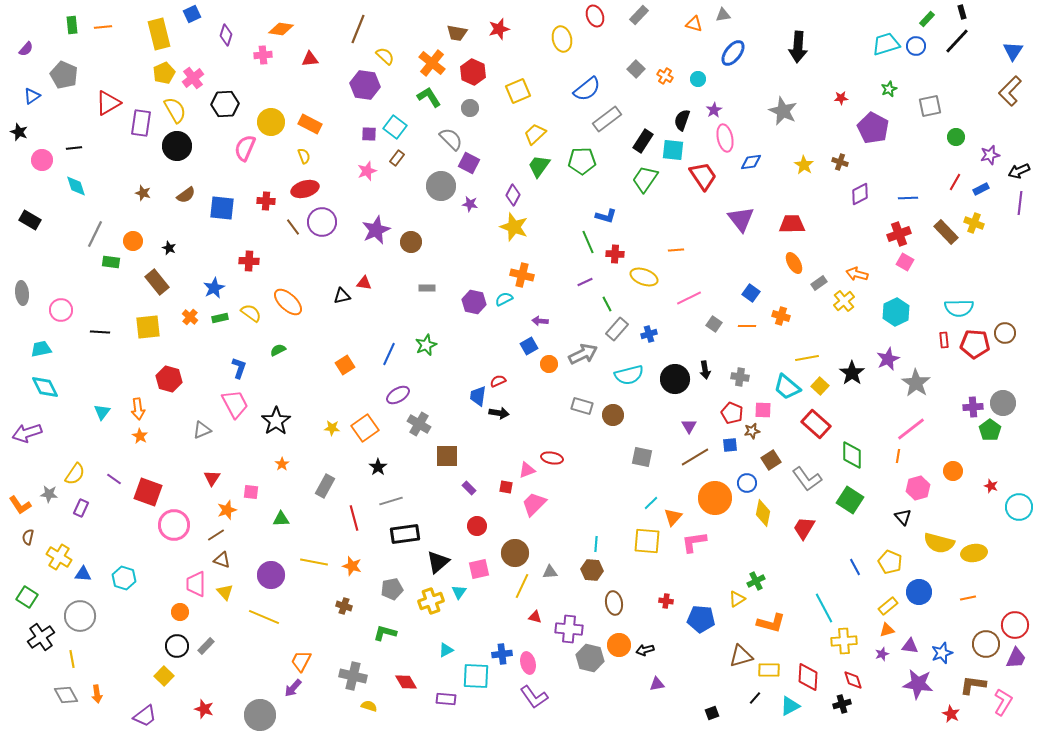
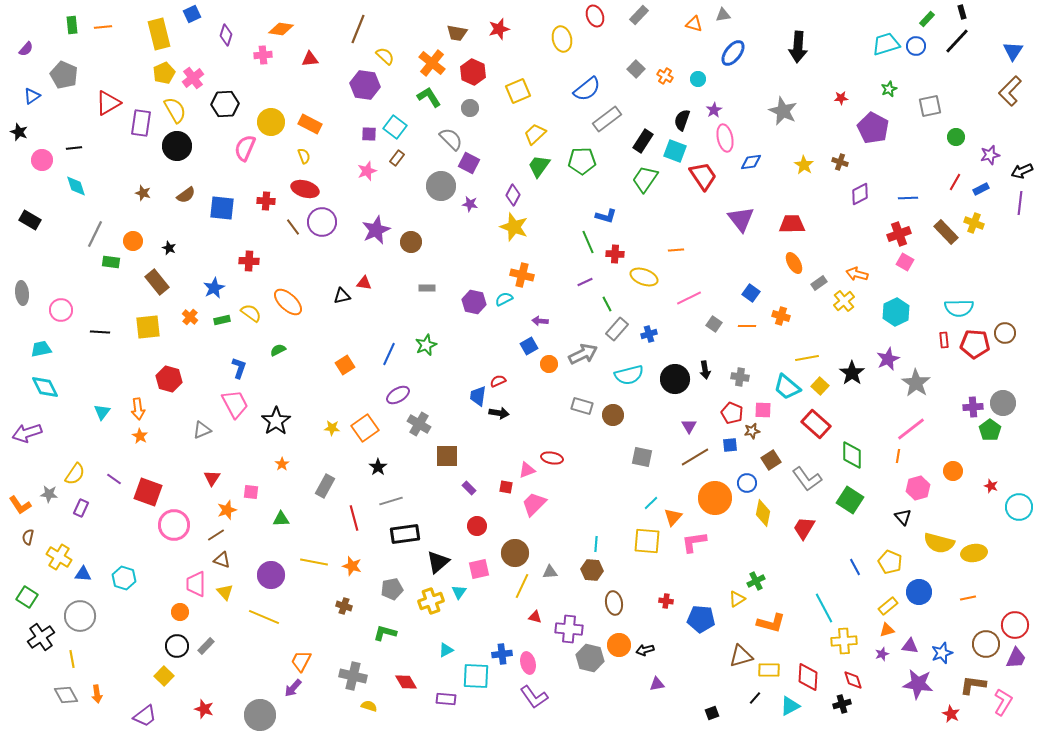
cyan square at (673, 150): moved 2 px right, 1 px down; rotated 15 degrees clockwise
black arrow at (1019, 171): moved 3 px right
red ellipse at (305, 189): rotated 32 degrees clockwise
green rectangle at (220, 318): moved 2 px right, 2 px down
